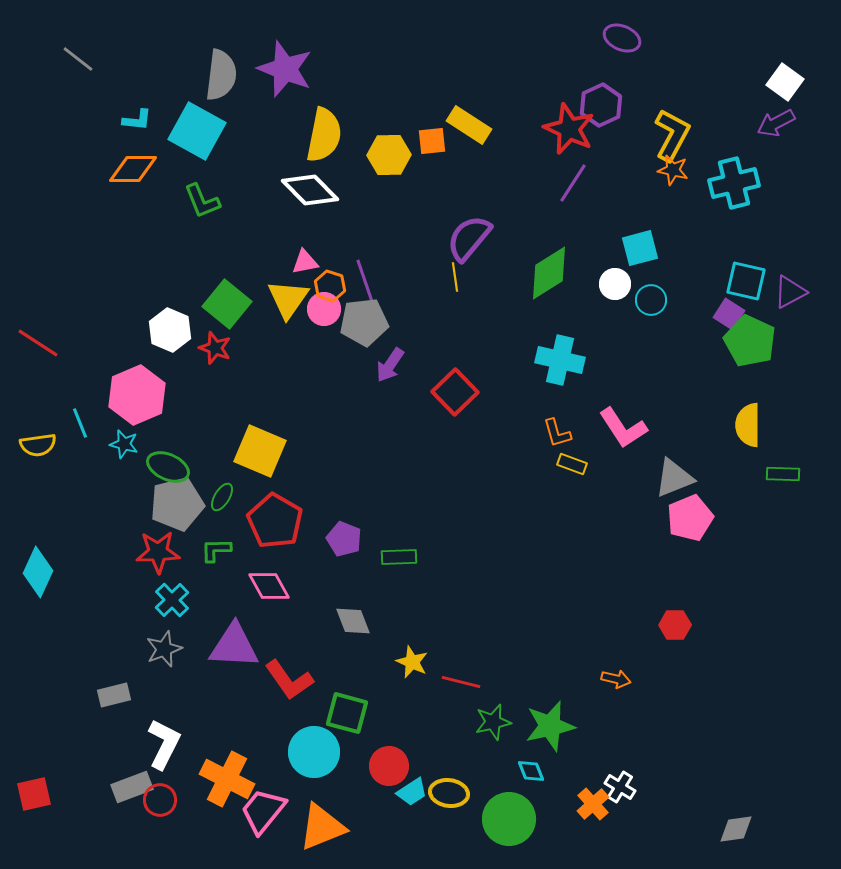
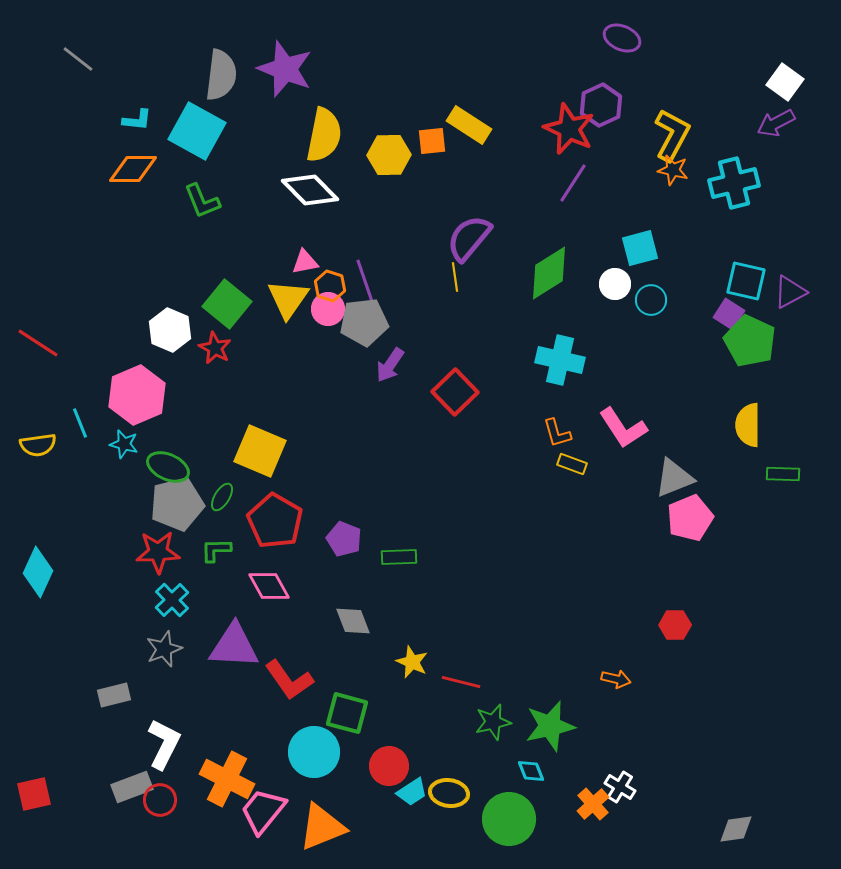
pink circle at (324, 309): moved 4 px right
red star at (215, 348): rotated 8 degrees clockwise
